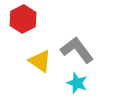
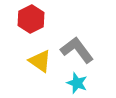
red hexagon: moved 8 px right
